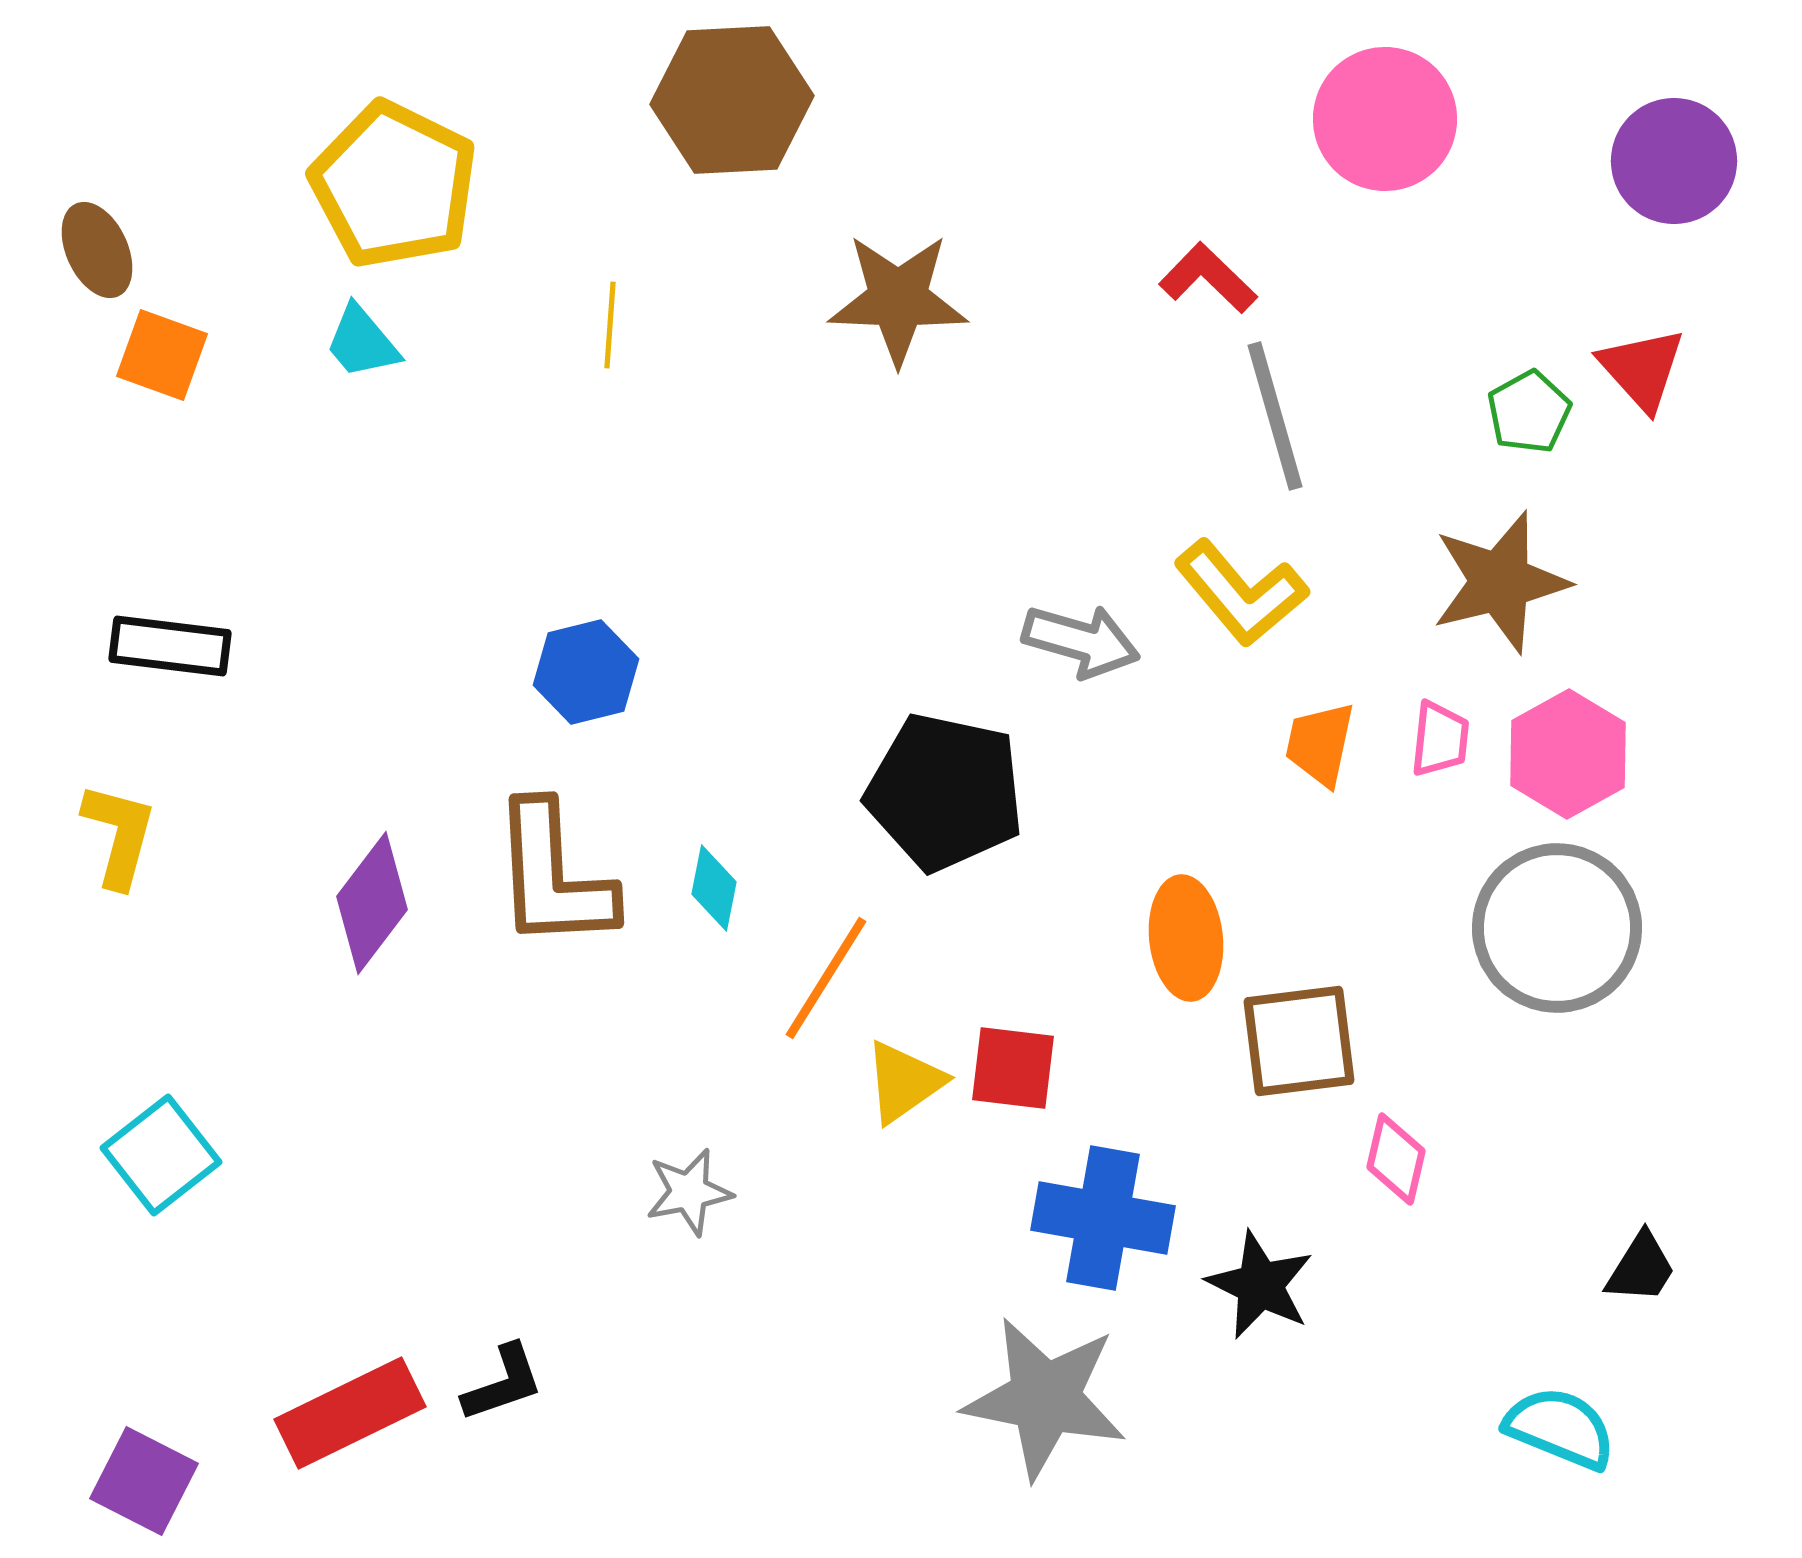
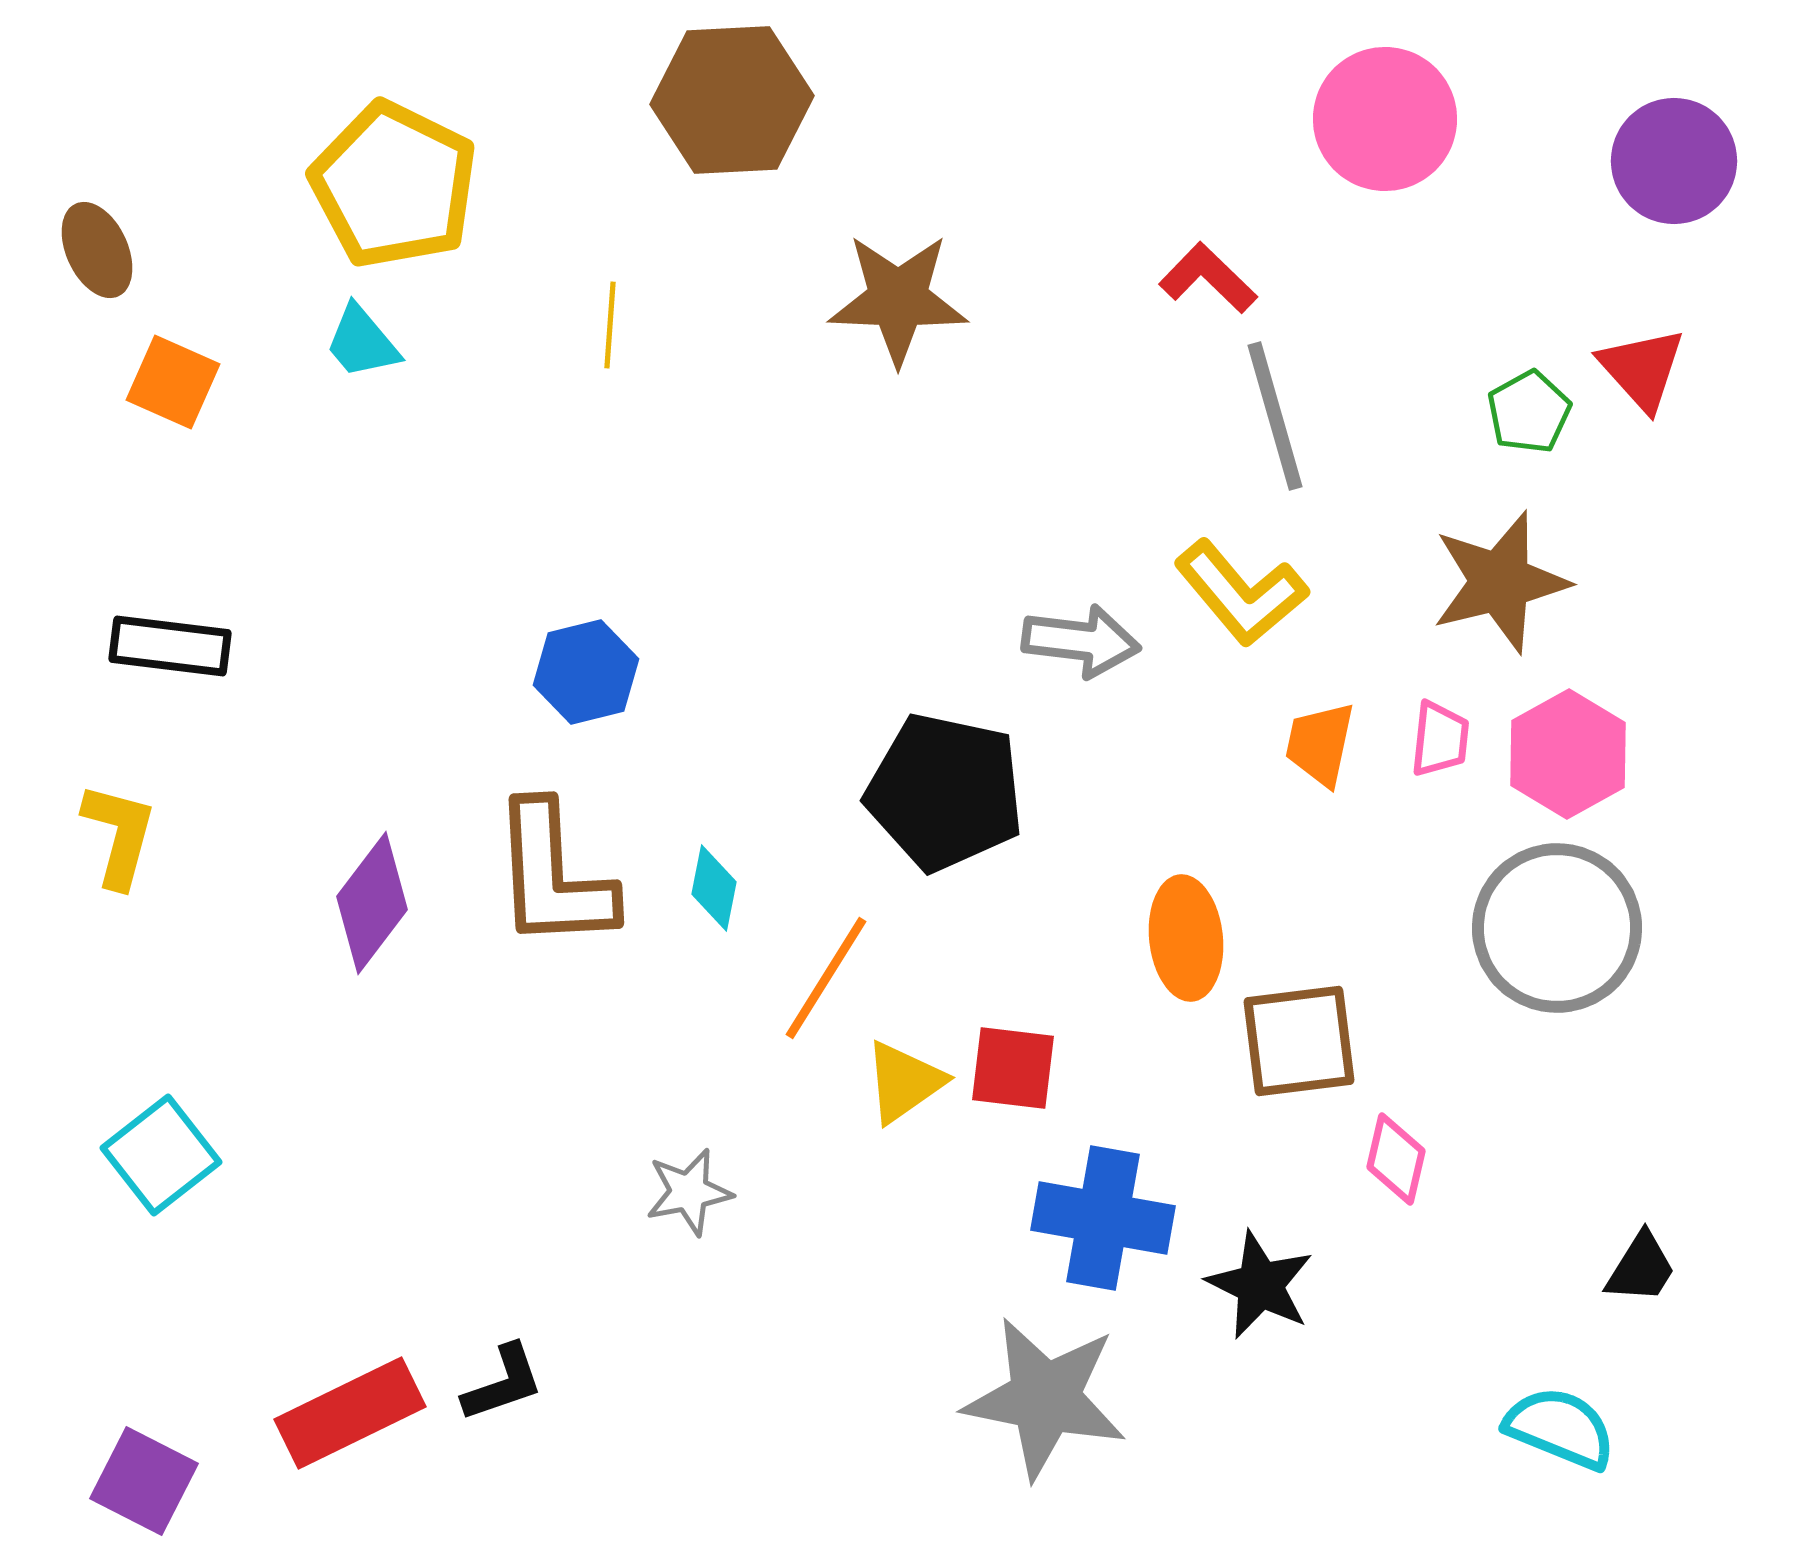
orange square at (162, 355): moved 11 px right, 27 px down; rotated 4 degrees clockwise
gray arrow at (1081, 641): rotated 9 degrees counterclockwise
